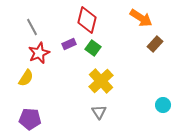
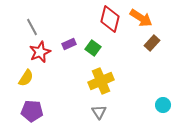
red diamond: moved 23 px right, 1 px up
brown rectangle: moved 3 px left, 1 px up
red star: moved 1 px right, 1 px up
yellow cross: rotated 20 degrees clockwise
purple pentagon: moved 2 px right, 8 px up
